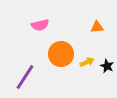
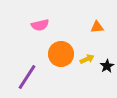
yellow arrow: moved 3 px up
black star: rotated 16 degrees clockwise
purple line: moved 2 px right
